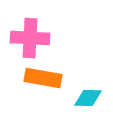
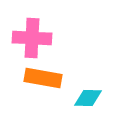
pink cross: moved 2 px right
